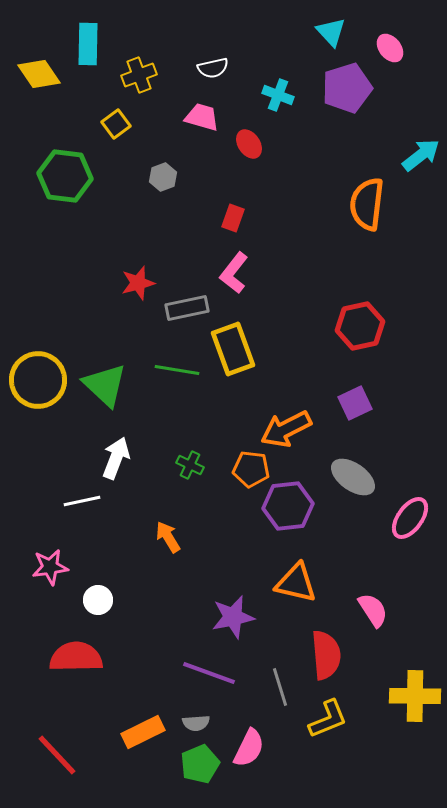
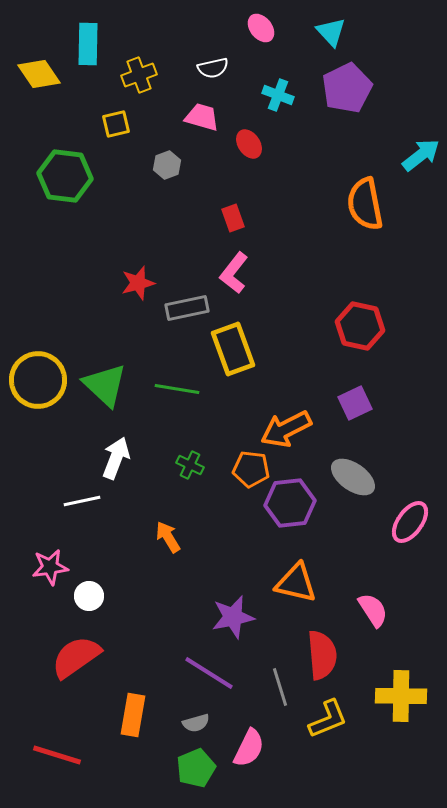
pink ellipse at (390, 48): moved 129 px left, 20 px up
purple pentagon at (347, 88): rotated 9 degrees counterclockwise
yellow square at (116, 124): rotated 24 degrees clockwise
gray hexagon at (163, 177): moved 4 px right, 12 px up
orange semicircle at (367, 204): moved 2 px left; rotated 18 degrees counterclockwise
red rectangle at (233, 218): rotated 40 degrees counterclockwise
red hexagon at (360, 326): rotated 24 degrees clockwise
green line at (177, 370): moved 19 px down
purple hexagon at (288, 506): moved 2 px right, 3 px up
pink ellipse at (410, 518): moved 4 px down
white circle at (98, 600): moved 9 px left, 4 px up
red semicircle at (326, 655): moved 4 px left
red semicircle at (76, 657): rotated 34 degrees counterclockwise
purple line at (209, 673): rotated 12 degrees clockwise
yellow cross at (415, 696): moved 14 px left
gray semicircle at (196, 723): rotated 12 degrees counterclockwise
orange rectangle at (143, 732): moved 10 px left, 17 px up; rotated 54 degrees counterclockwise
red line at (57, 755): rotated 30 degrees counterclockwise
green pentagon at (200, 764): moved 4 px left, 4 px down
